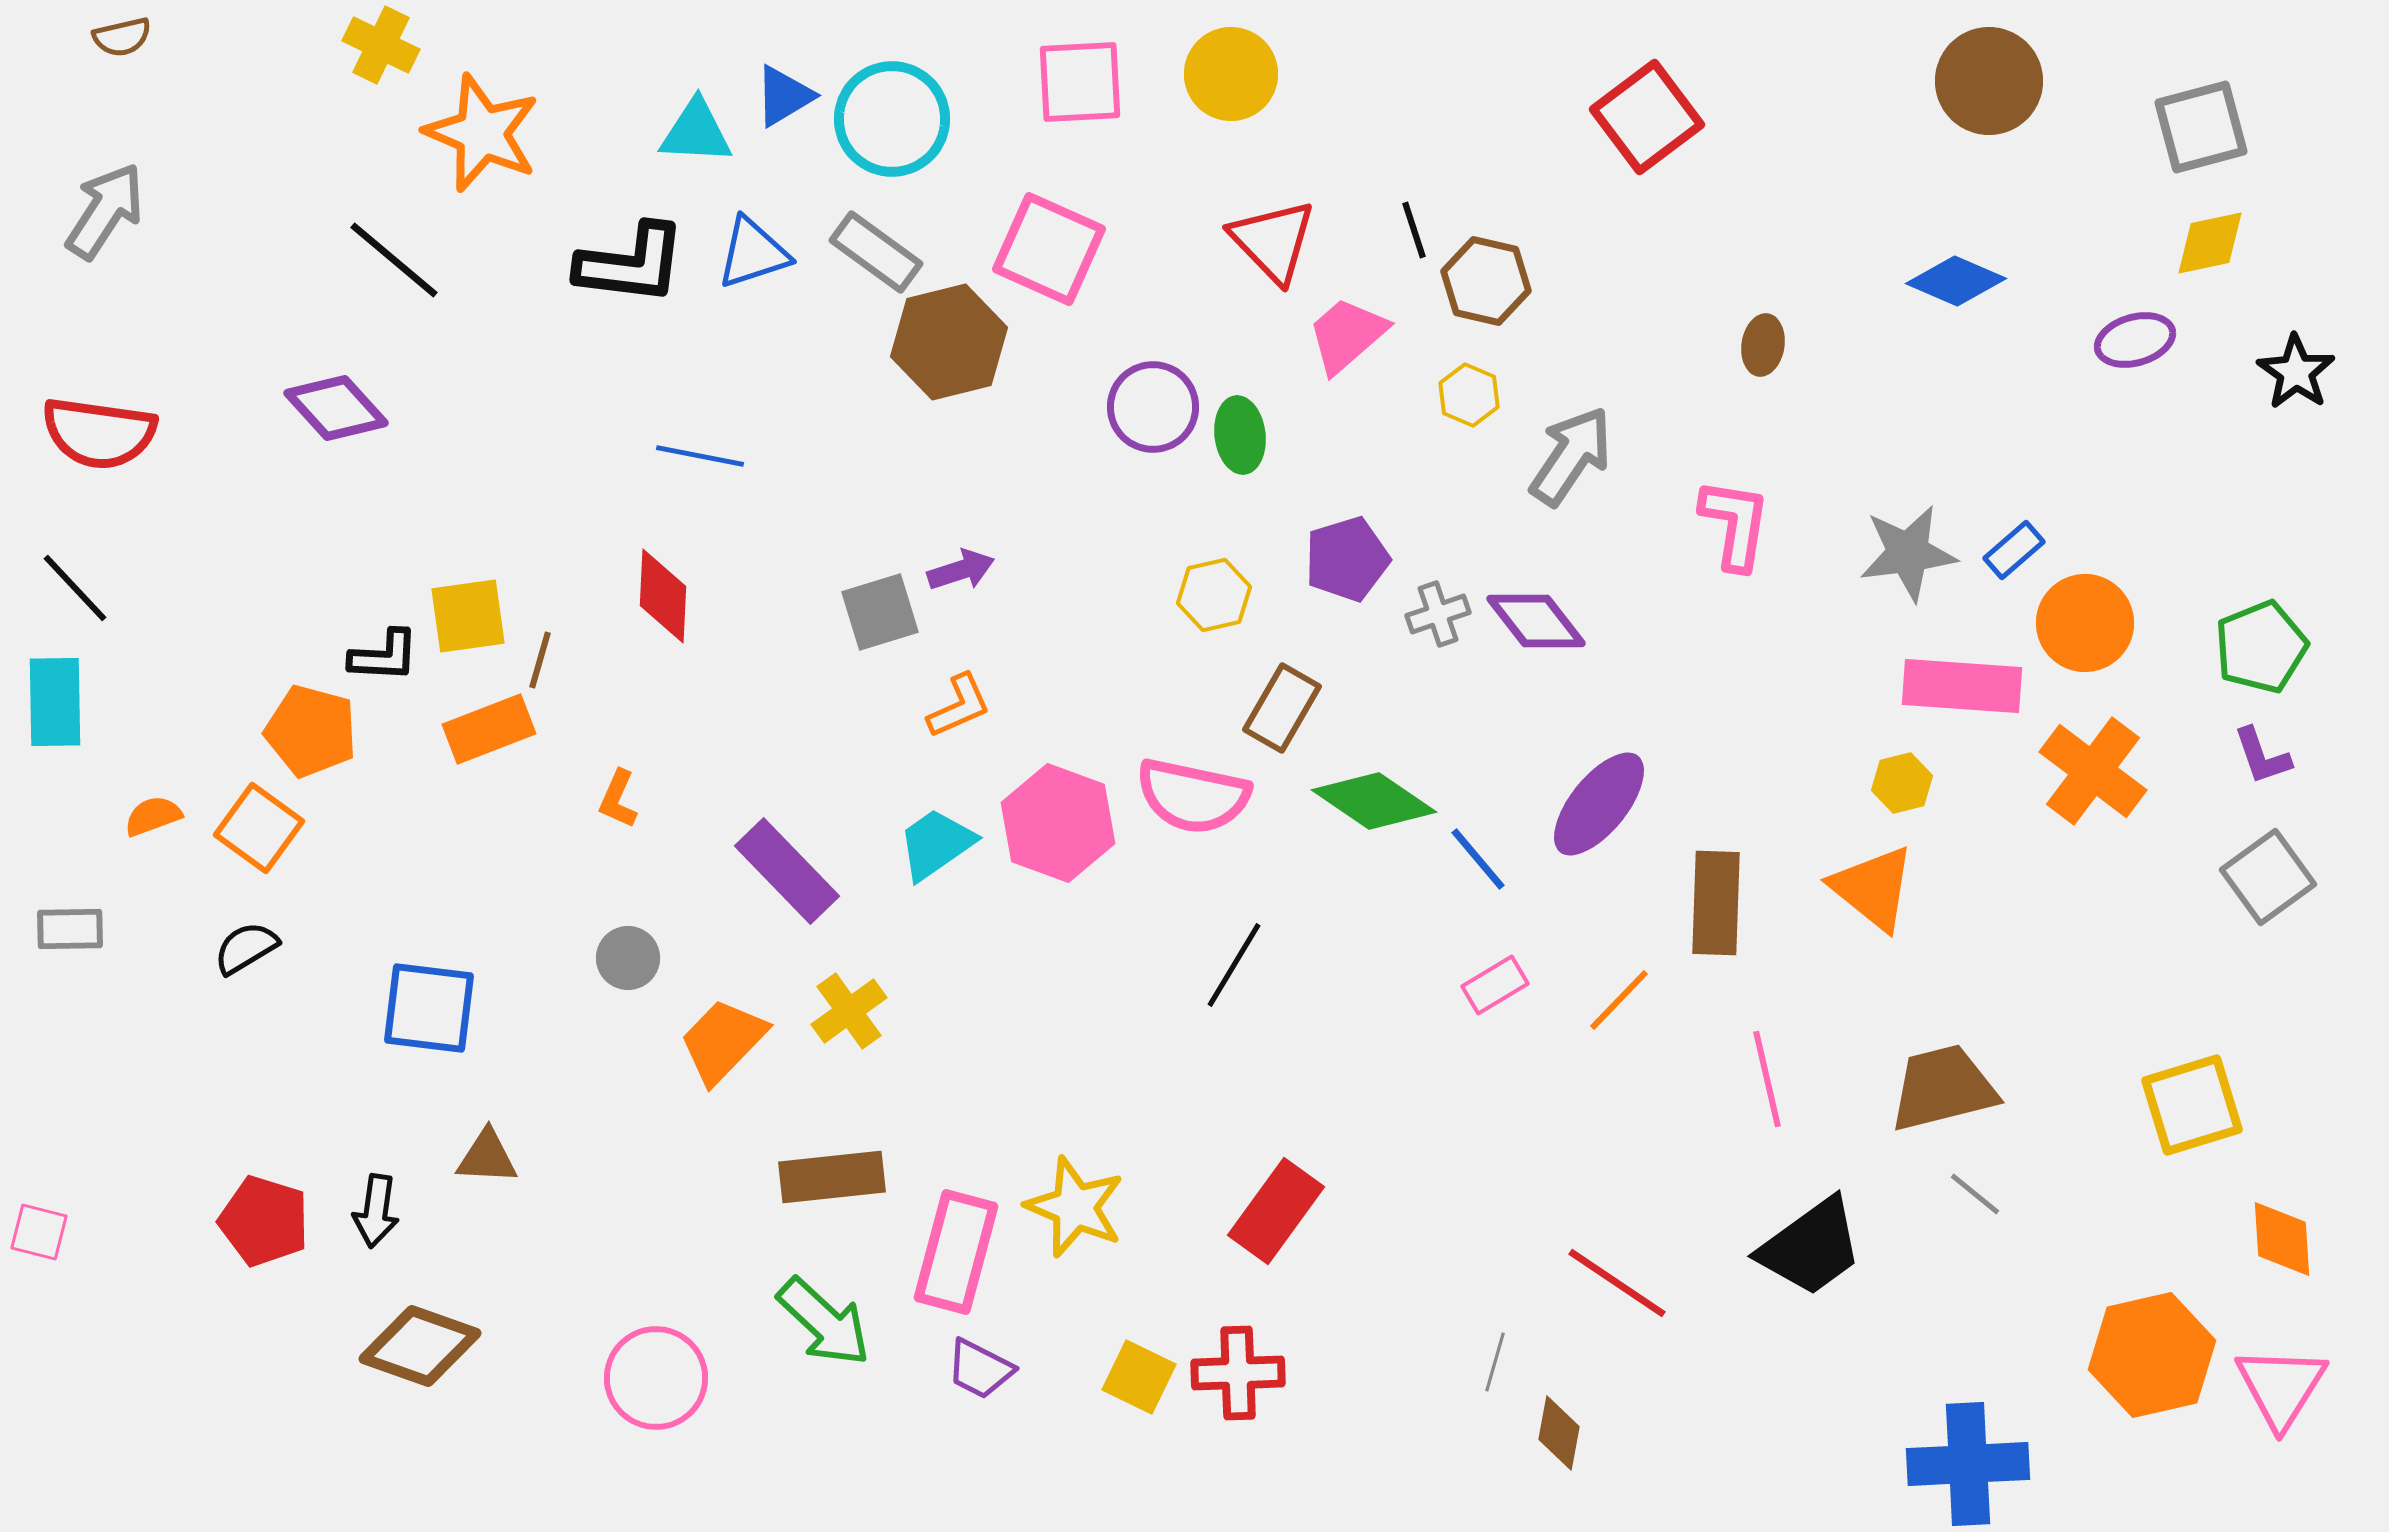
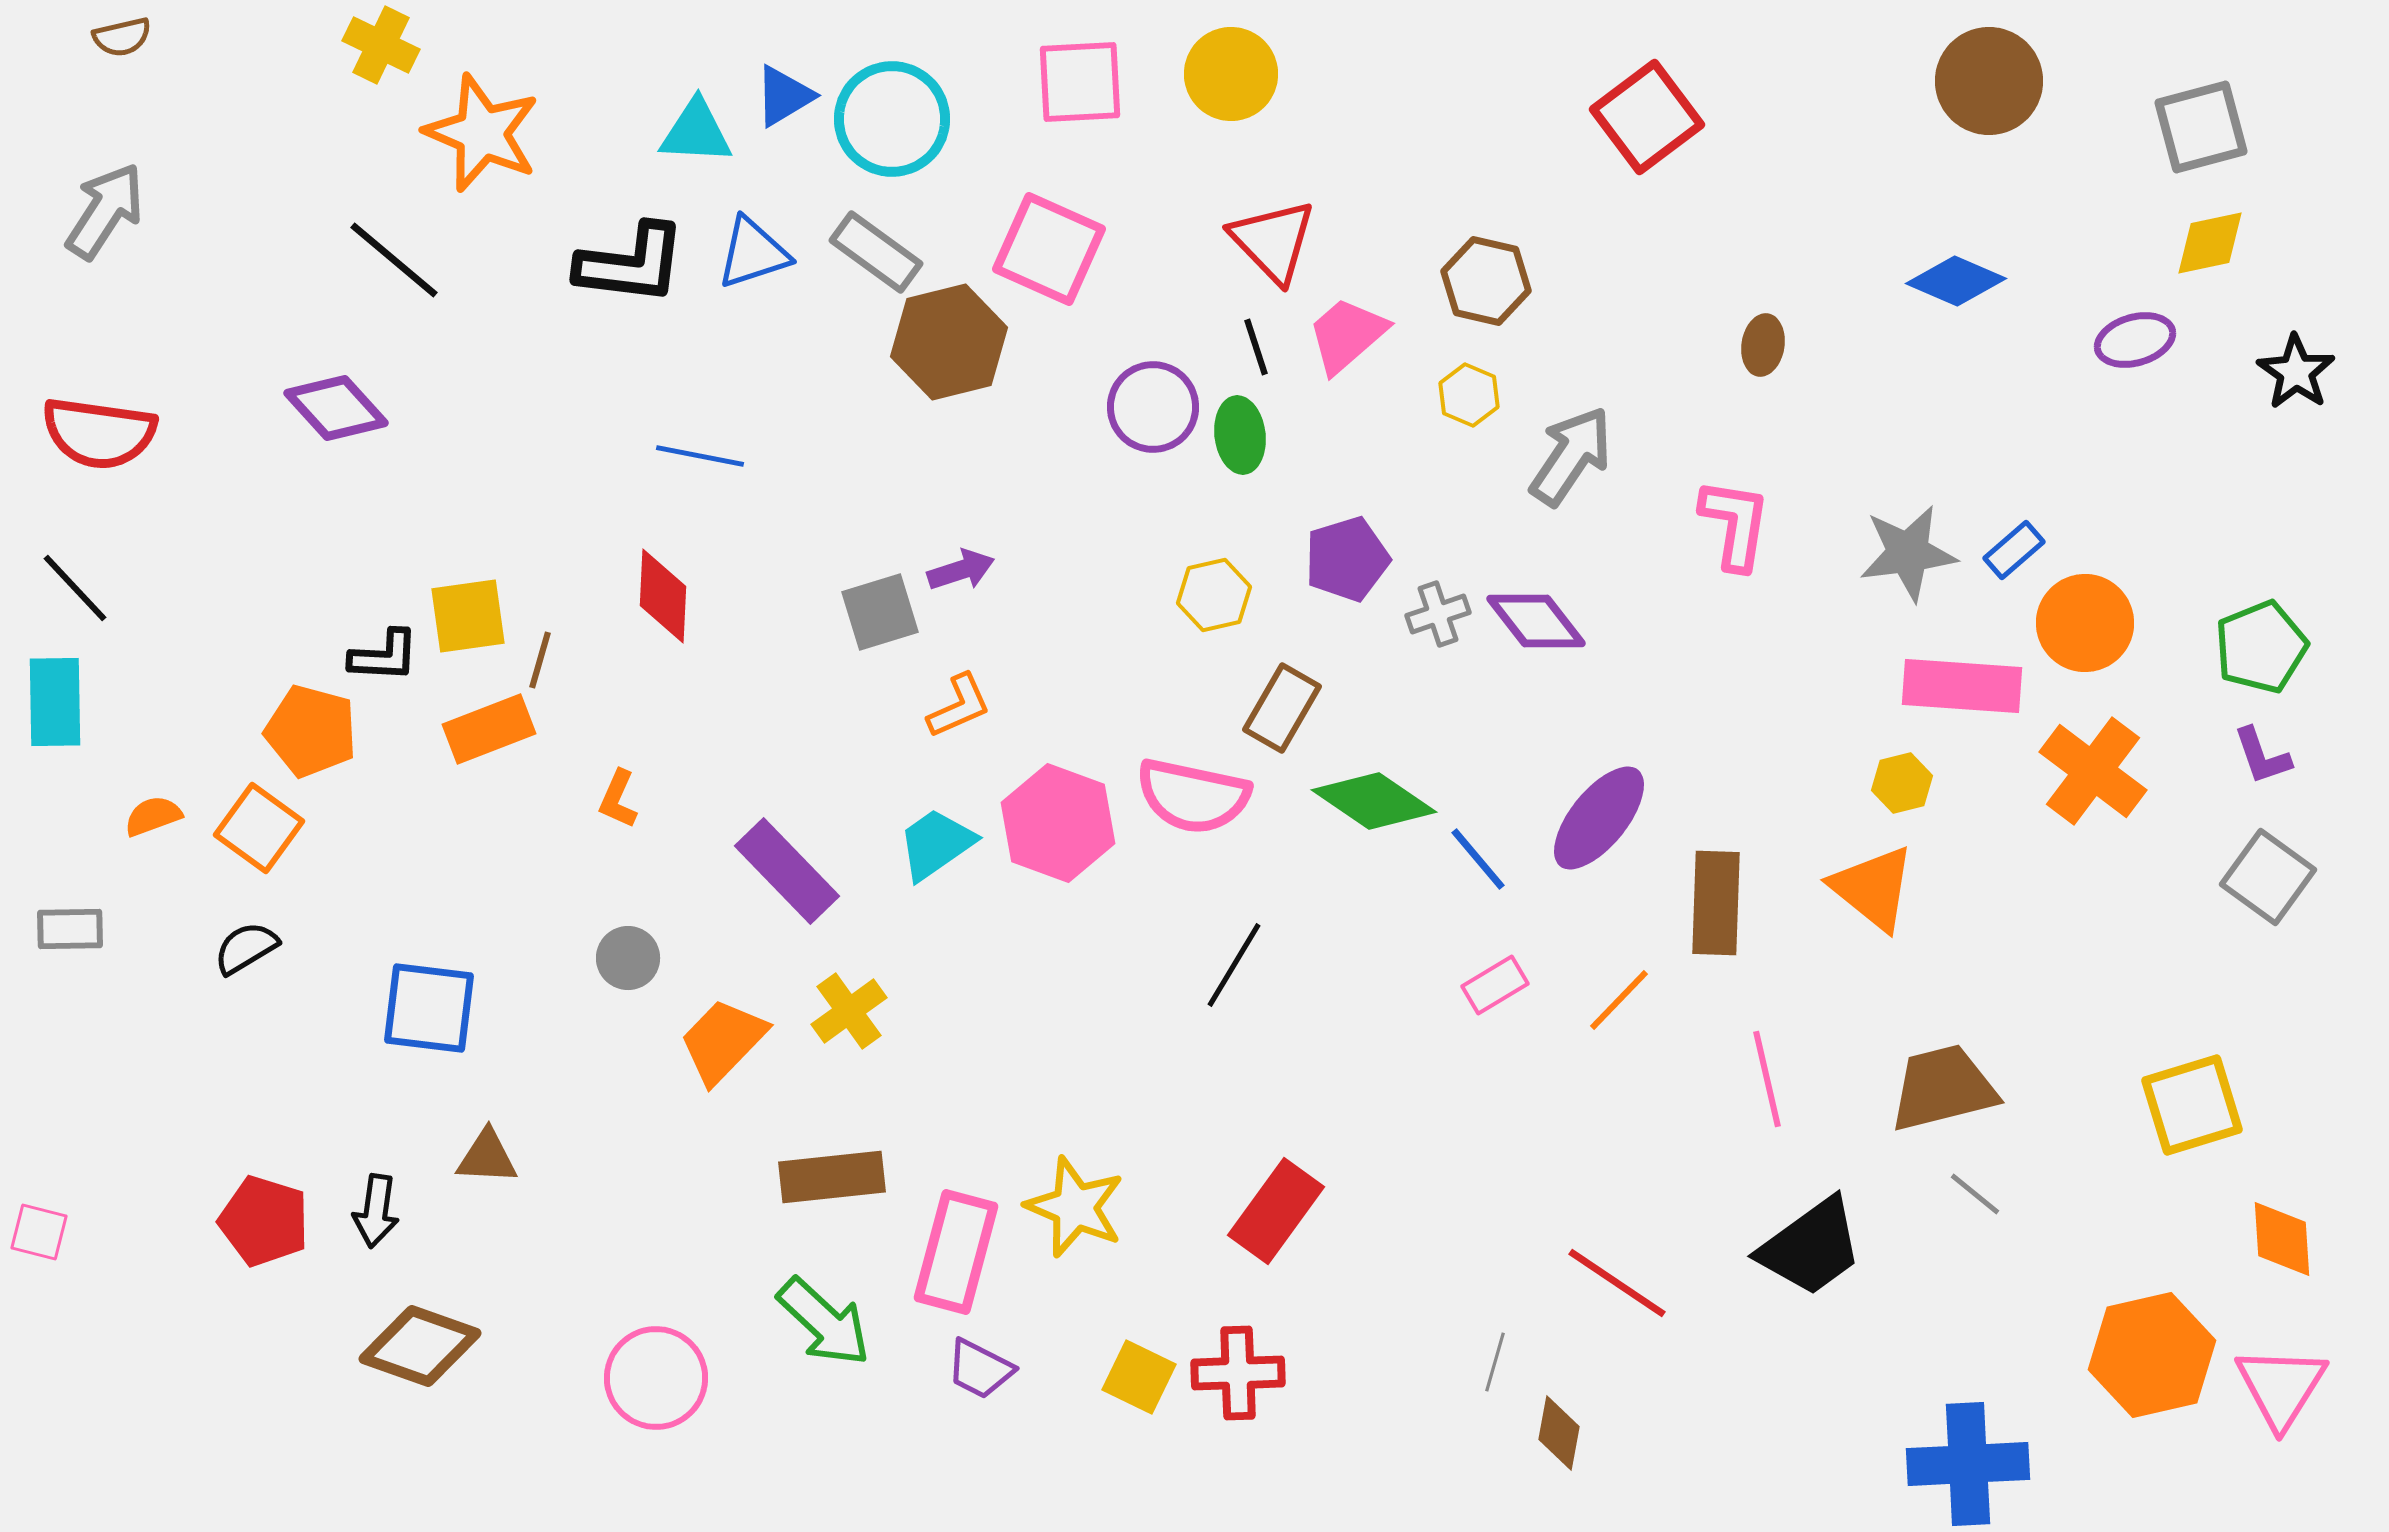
black line at (1414, 230): moved 158 px left, 117 px down
purple ellipse at (1599, 804): moved 14 px down
gray square at (2268, 877): rotated 18 degrees counterclockwise
